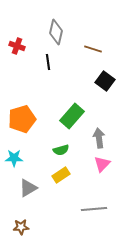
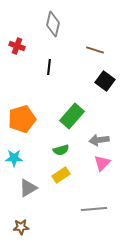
gray diamond: moved 3 px left, 8 px up
brown line: moved 2 px right, 1 px down
black line: moved 1 px right, 5 px down; rotated 14 degrees clockwise
gray arrow: moved 2 px down; rotated 90 degrees counterclockwise
pink triangle: moved 1 px up
